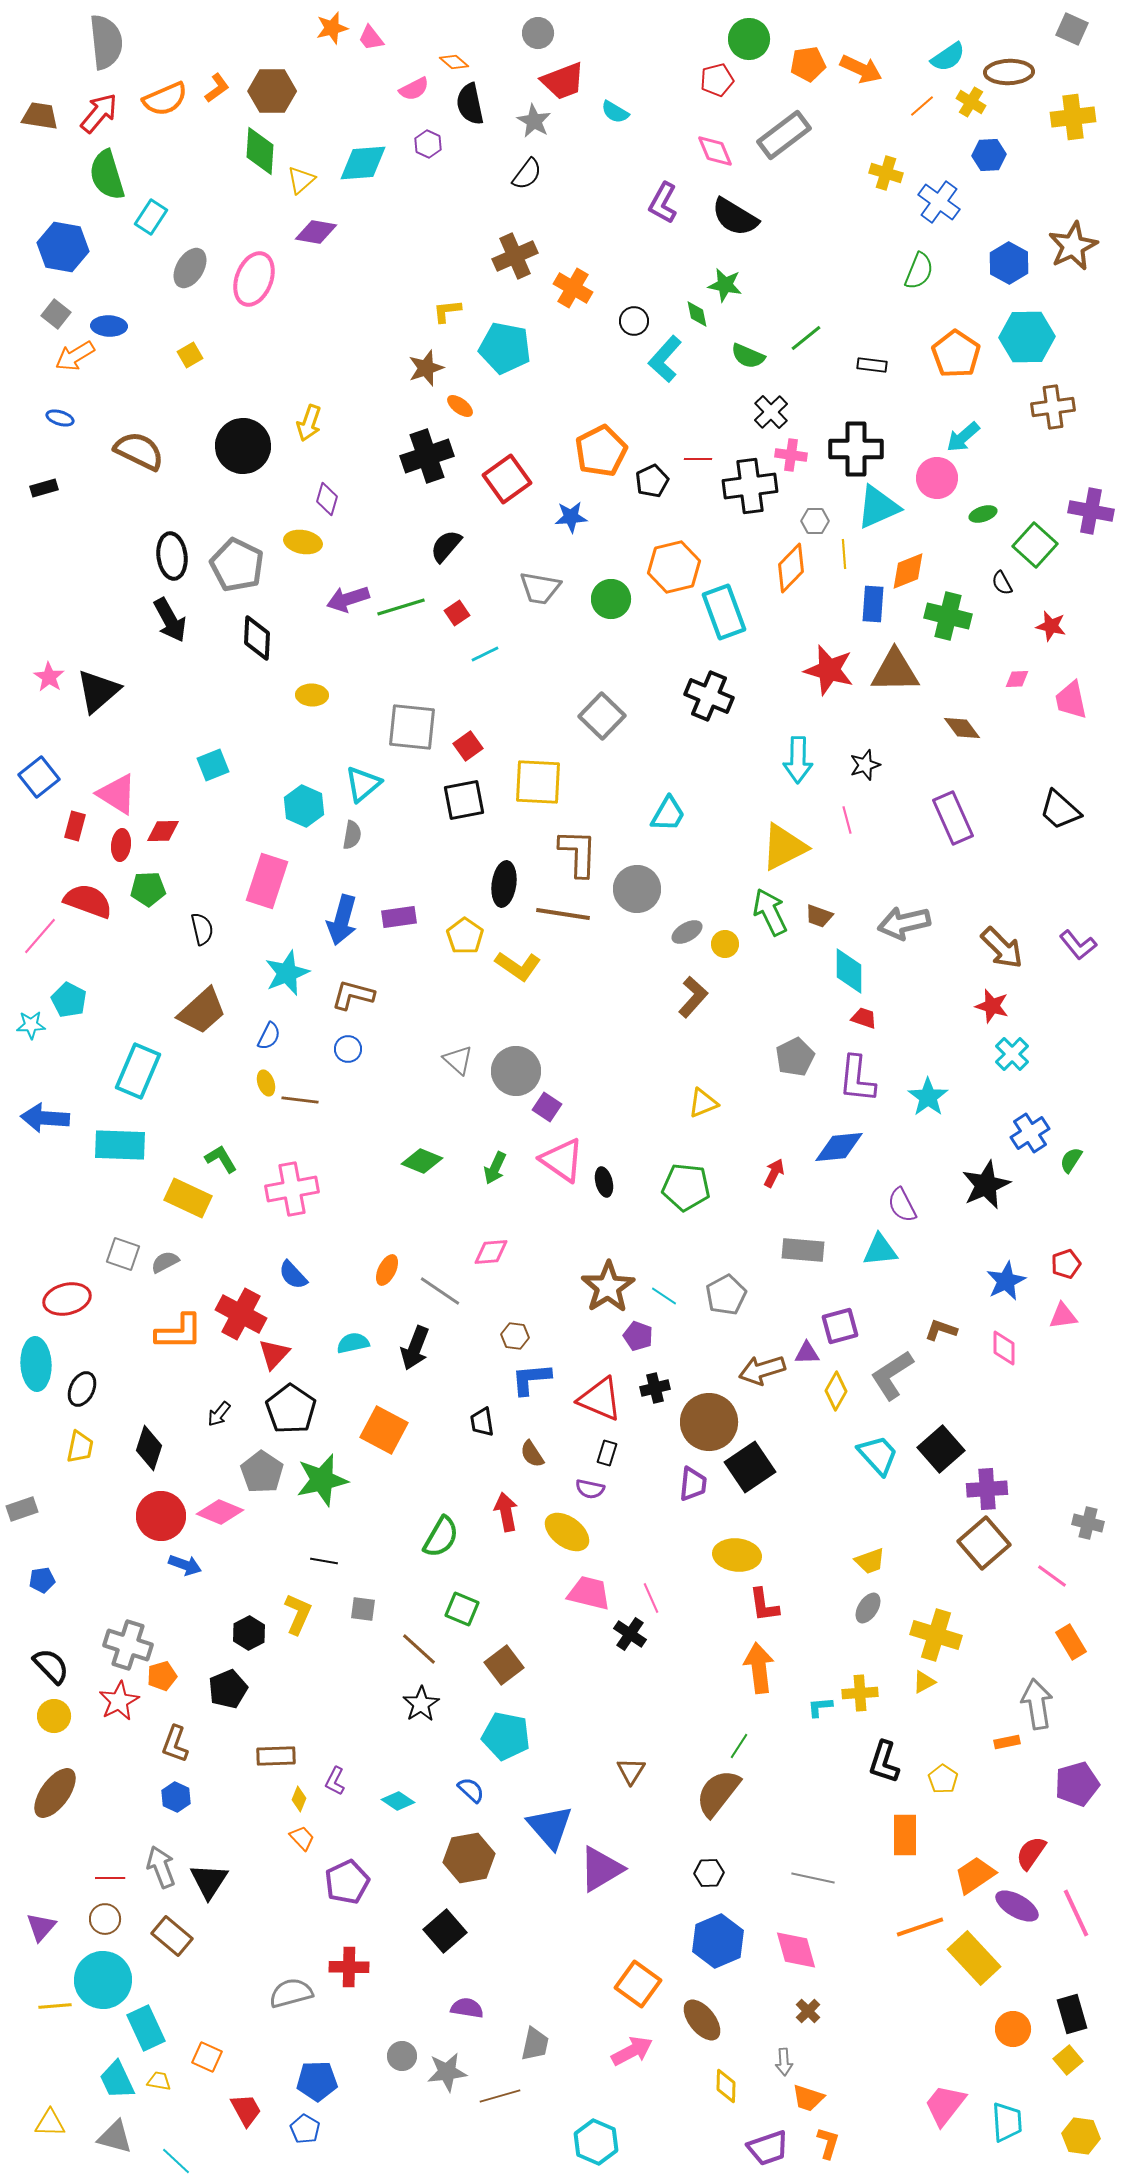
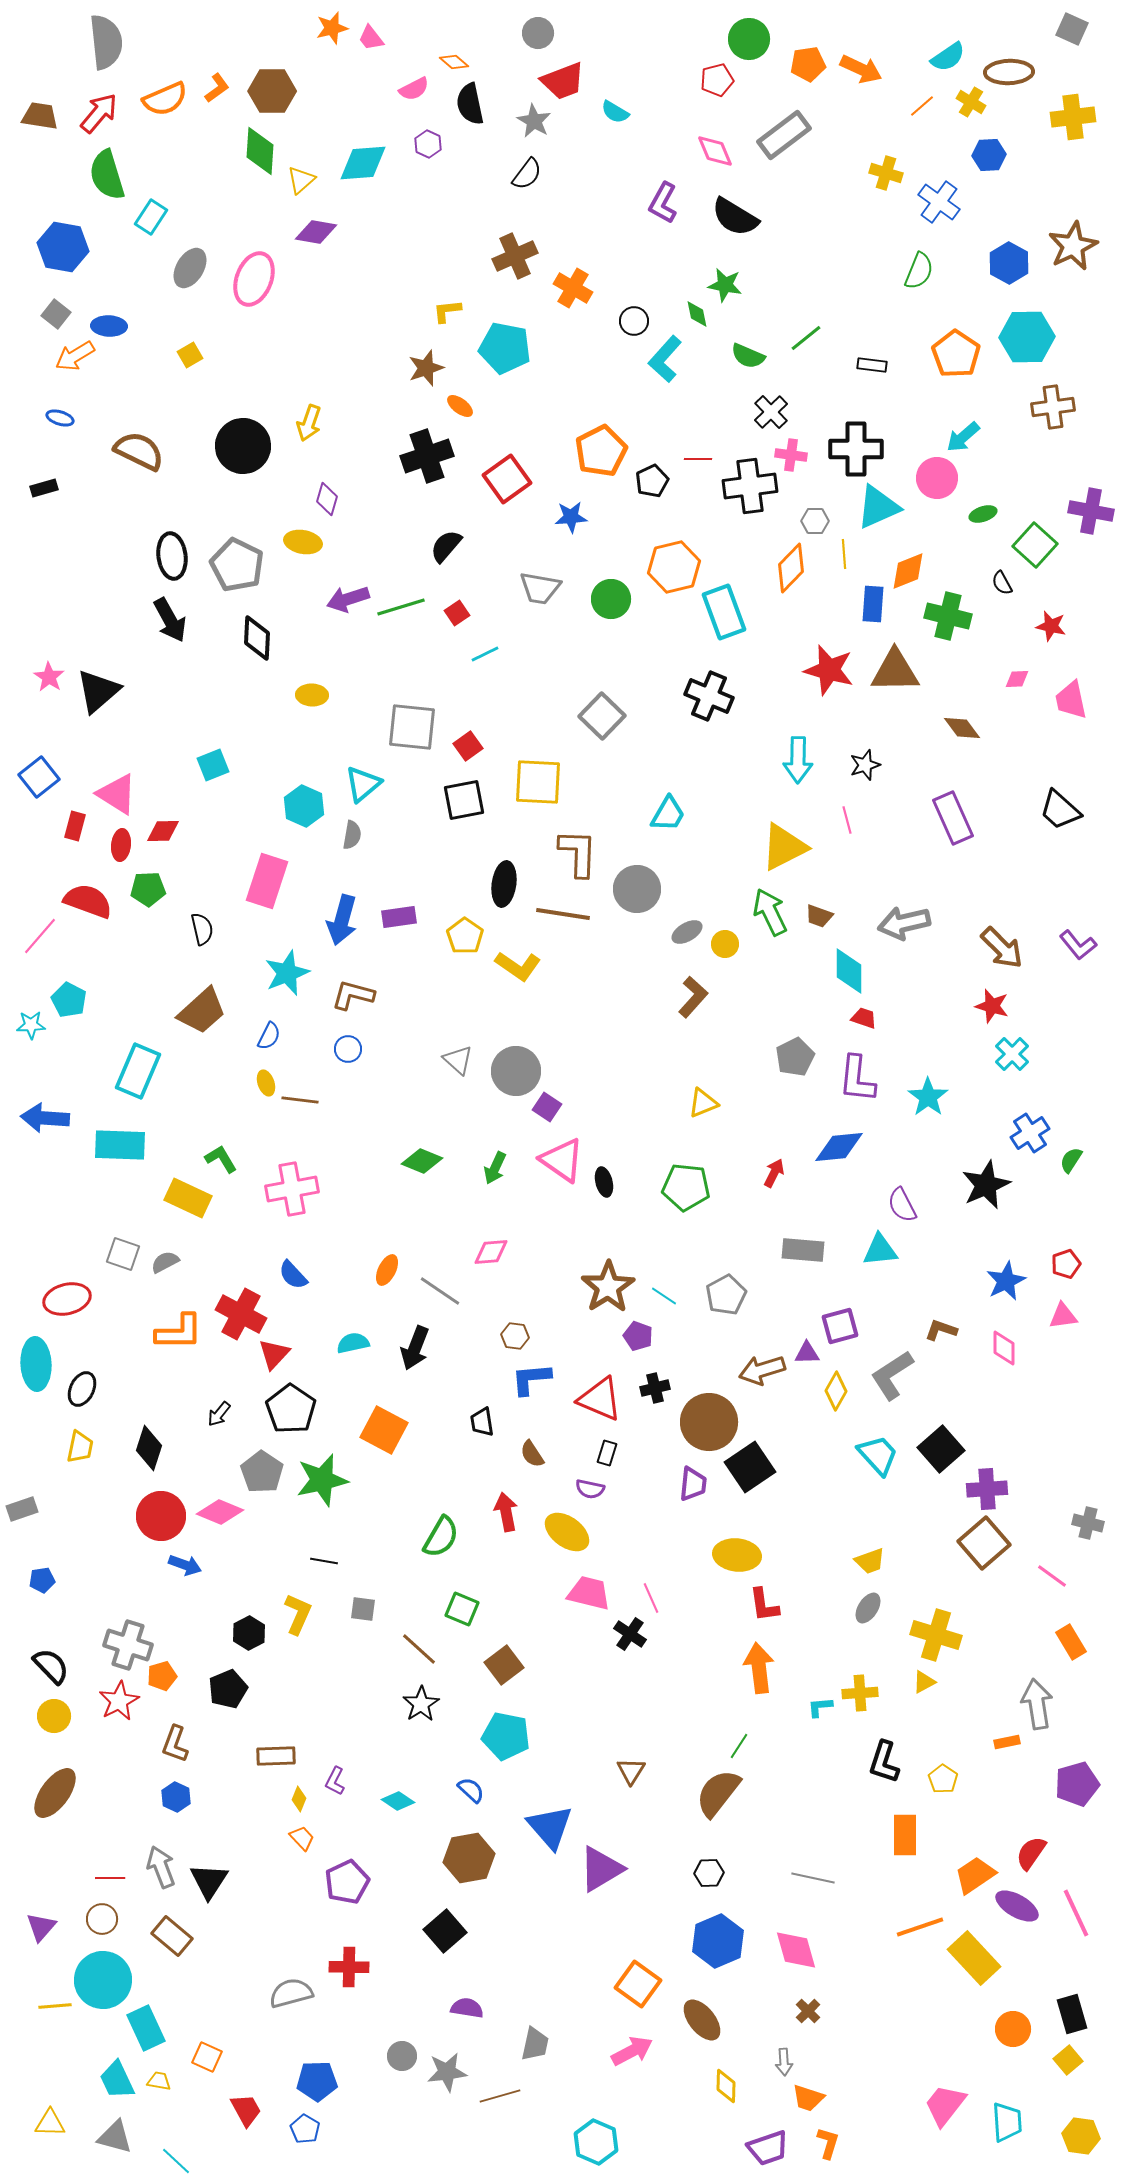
brown circle at (105, 1919): moved 3 px left
